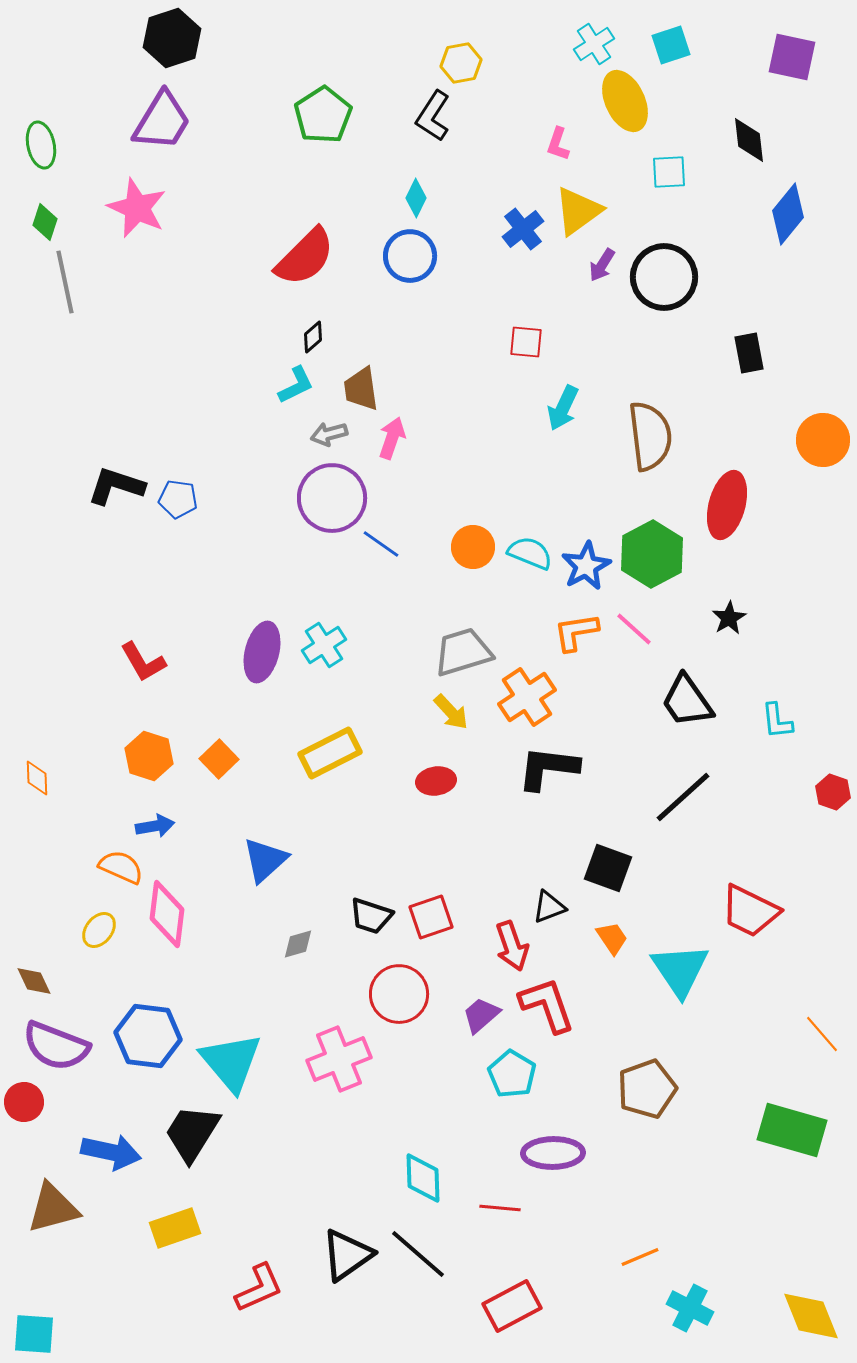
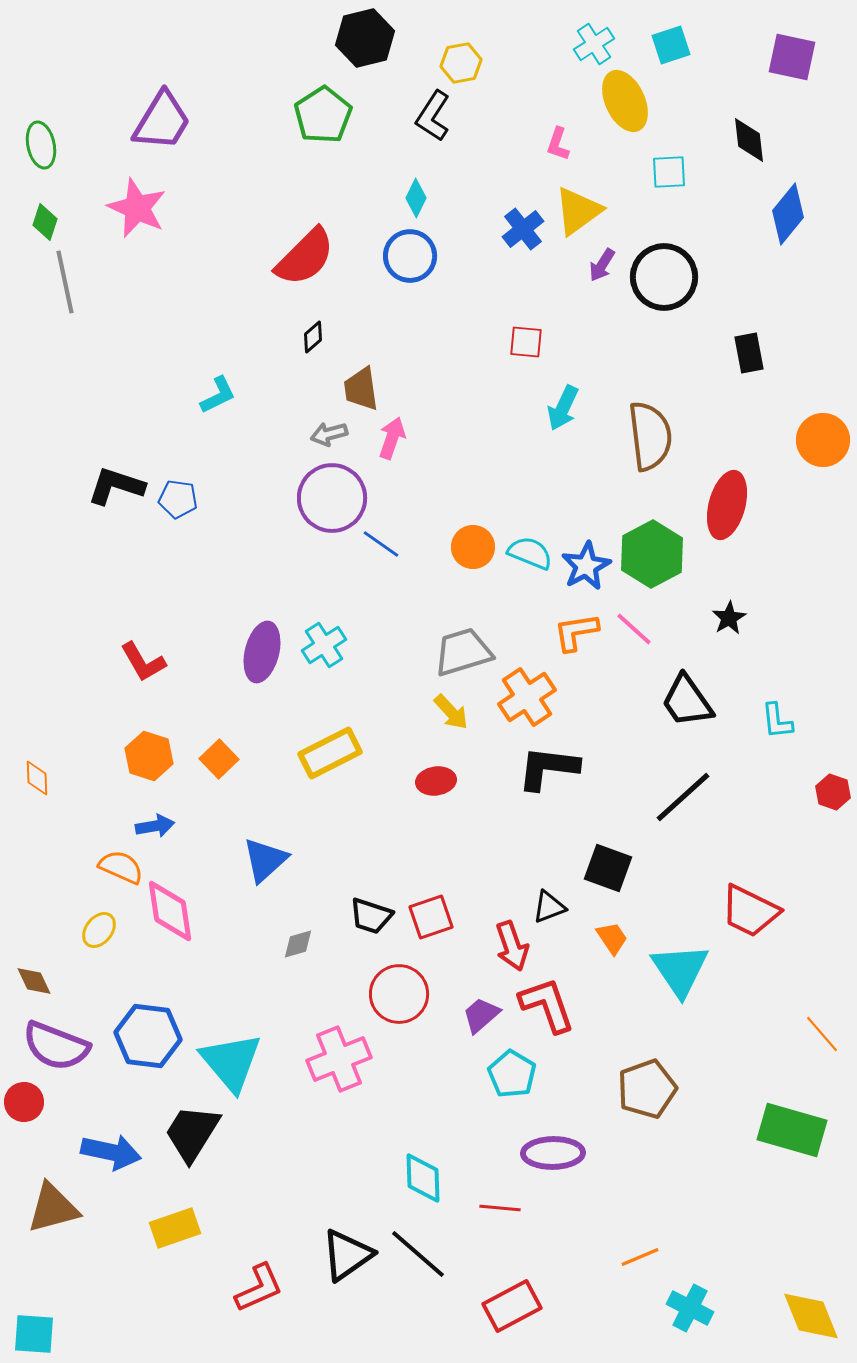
black hexagon at (172, 38): moved 193 px right; rotated 4 degrees clockwise
cyan L-shape at (296, 385): moved 78 px left, 10 px down
pink diamond at (167, 914): moved 3 px right, 3 px up; rotated 16 degrees counterclockwise
